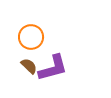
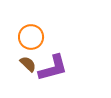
brown semicircle: moved 1 px left, 2 px up
